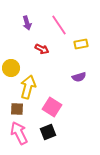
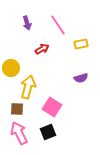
pink line: moved 1 px left
red arrow: rotated 56 degrees counterclockwise
purple semicircle: moved 2 px right, 1 px down
